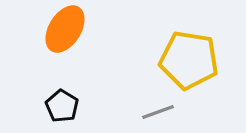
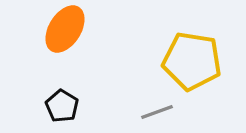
yellow pentagon: moved 3 px right, 1 px down
gray line: moved 1 px left
